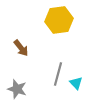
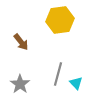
yellow hexagon: moved 1 px right
brown arrow: moved 6 px up
gray star: moved 3 px right, 5 px up; rotated 18 degrees clockwise
